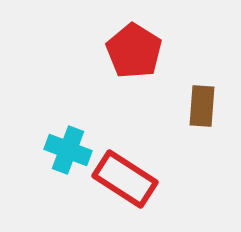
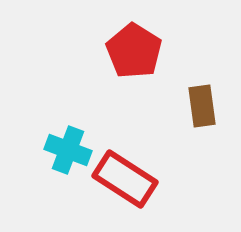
brown rectangle: rotated 12 degrees counterclockwise
